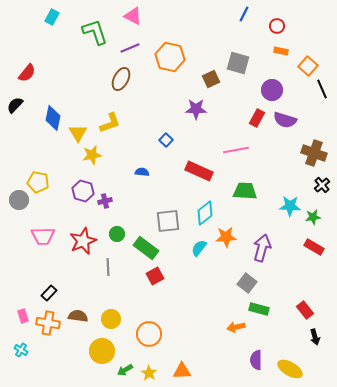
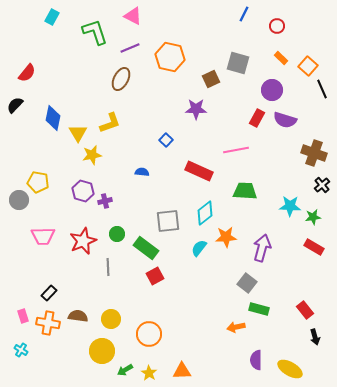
orange rectangle at (281, 51): moved 7 px down; rotated 32 degrees clockwise
